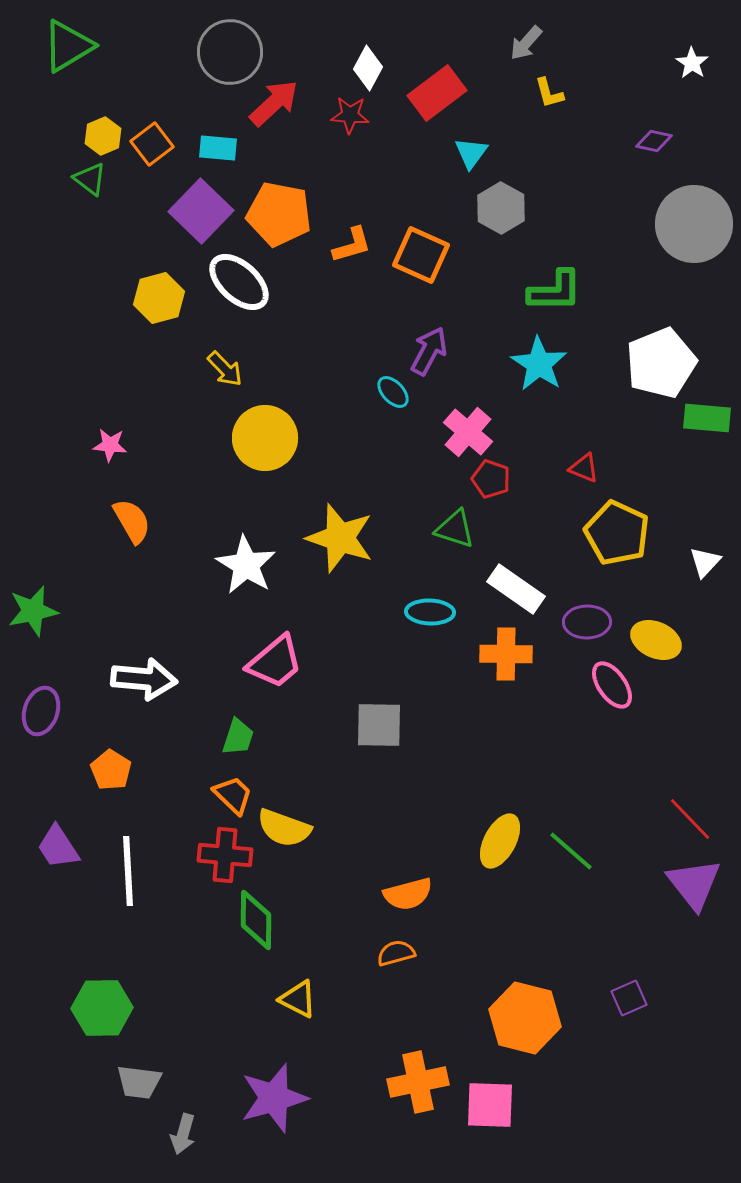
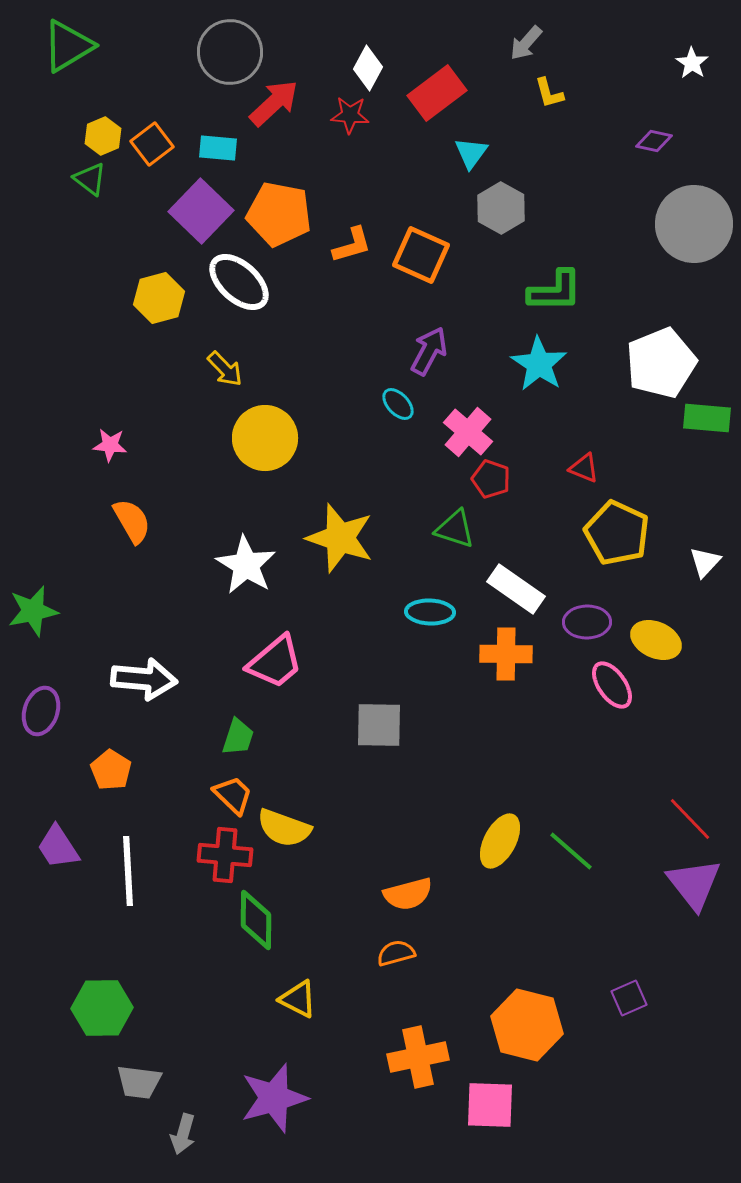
cyan ellipse at (393, 392): moved 5 px right, 12 px down
orange hexagon at (525, 1018): moved 2 px right, 7 px down
orange cross at (418, 1082): moved 25 px up
